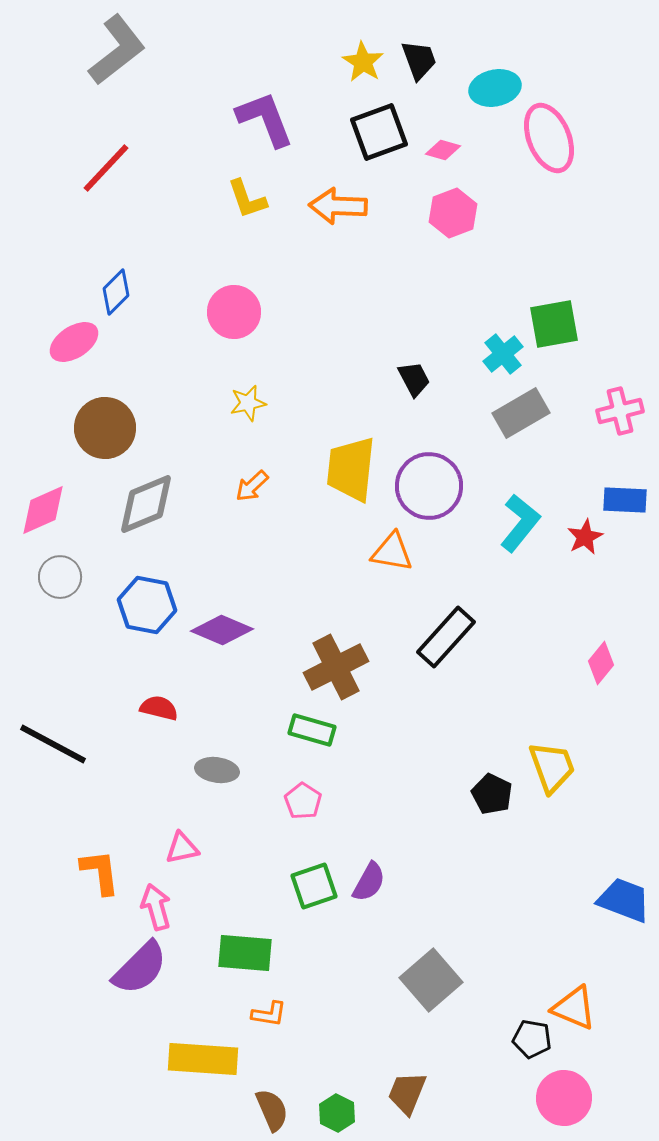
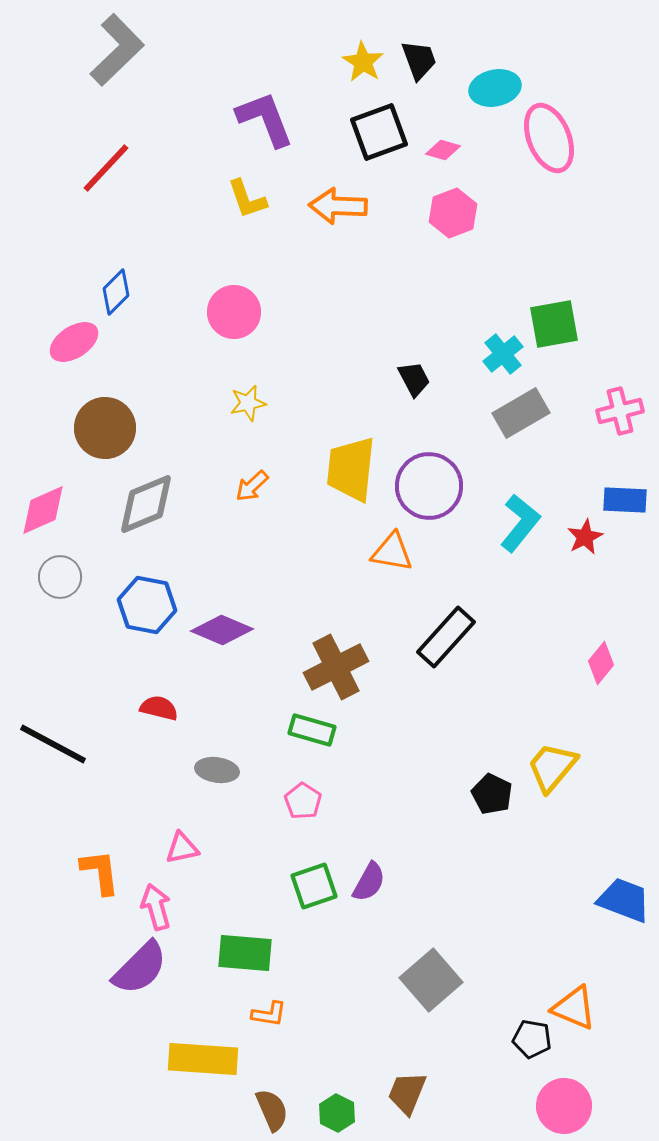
gray L-shape at (117, 50): rotated 6 degrees counterclockwise
yellow trapezoid at (552, 767): rotated 120 degrees counterclockwise
pink circle at (564, 1098): moved 8 px down
